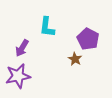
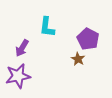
brown star: moved 3 px right
